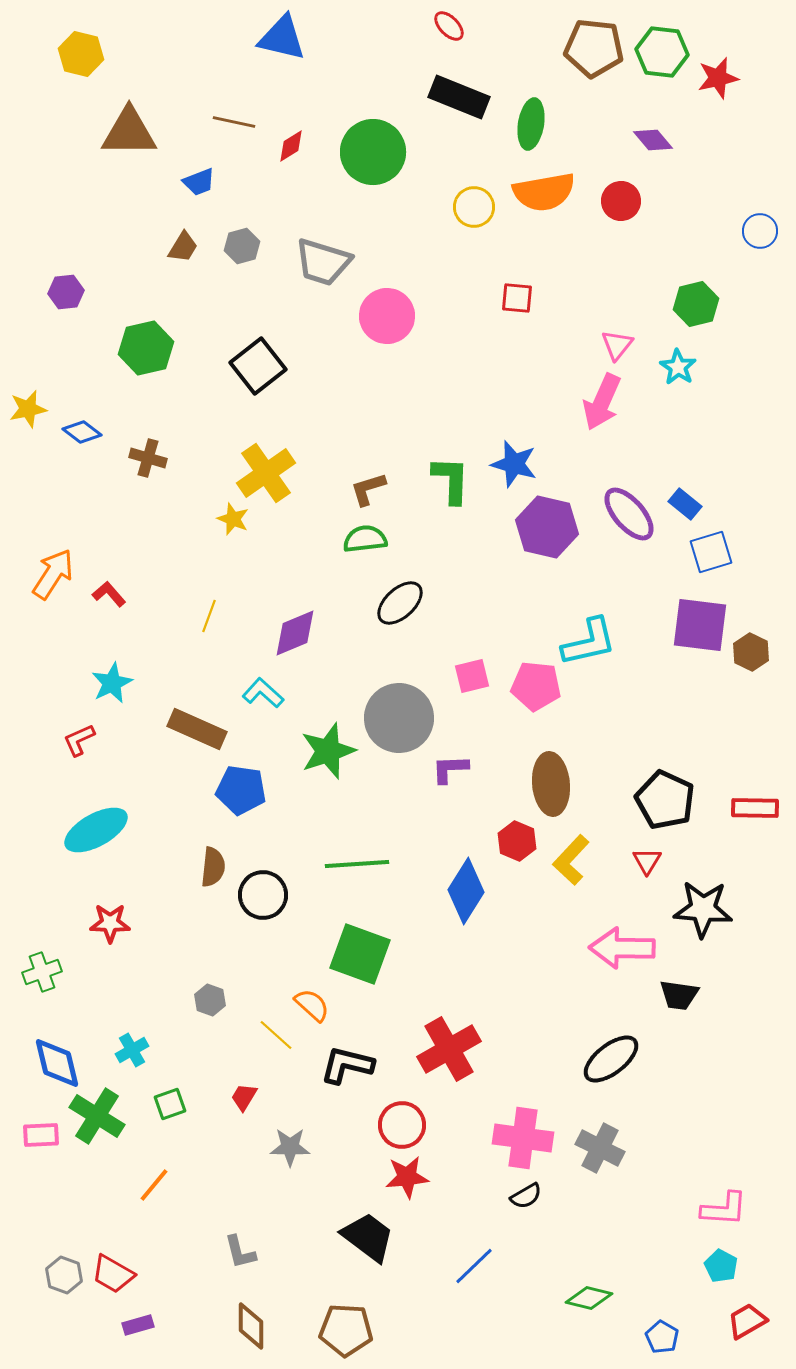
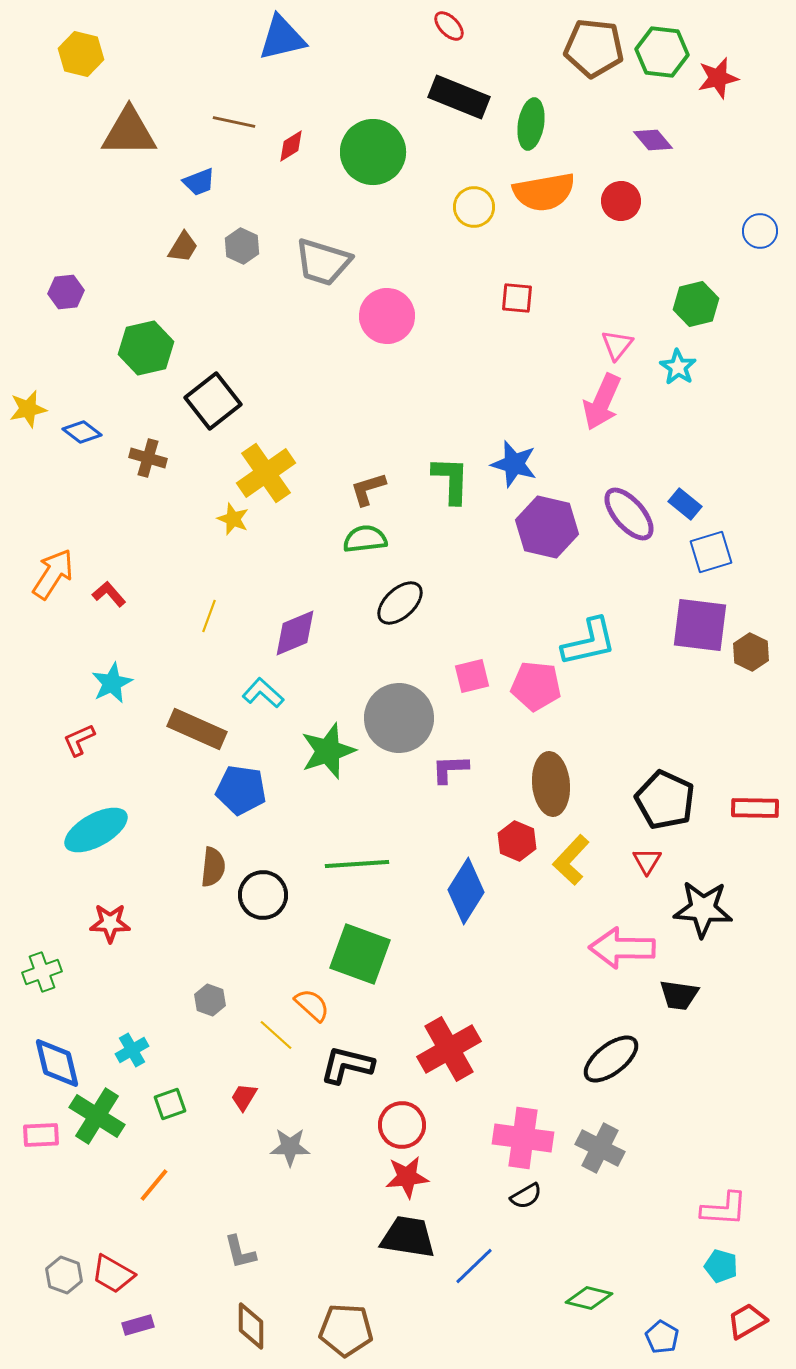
blue triangle at (282, 38): rotated 26 degrees counterclockwise
gray hexagon at (242, 246): rotated 20 degrees counterclockwise
black square at (258, 366): moved 45 px left, 35 px down
black trapezoid at (368, 1237): moved 40 px right; rotated 28 degrees counterclockwise
cyan pentagon at (721, 1266): rotated 12 degrees counterclockwise
